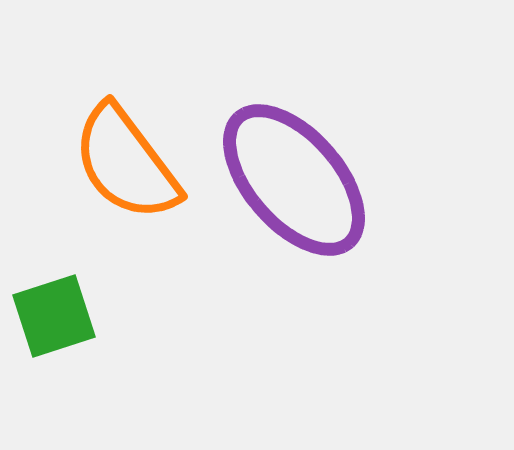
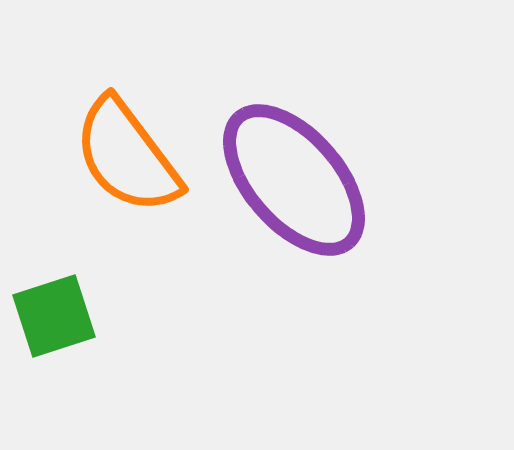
orange semicircle: moved 1 px right, 7 px up
